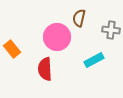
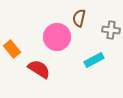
red semicircle: moved 6 px left; rotated 125 degrees clockwise
